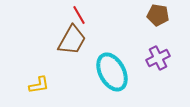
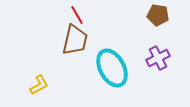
red line: moved 2 px left
brown trapezoid: moved 3 px right; rotated 16 degrees counterclockwise
cyan ellipse: moved 4 px up
yellow L-shape: rotated 20 degrees counterclockwise
